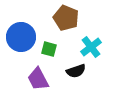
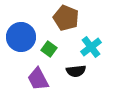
green square: rotated 21 degrees clockwise
black semicircle: rotated 12 degrees clockwise
